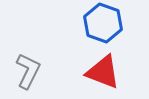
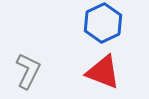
blue hexagon: rotated 15 degrees clockwise
